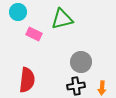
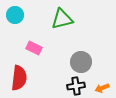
cyan circle: moved 3 px left, 3 px down
pink rectangle: moved 14 px down
red semicircle: moved 8 px left, 2 px up
orange arrow: rotated 64 degrees clockwise
